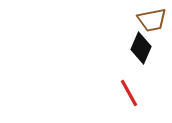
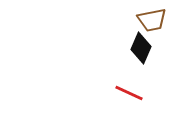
red line: rotated 36 degrees counterclockwise
